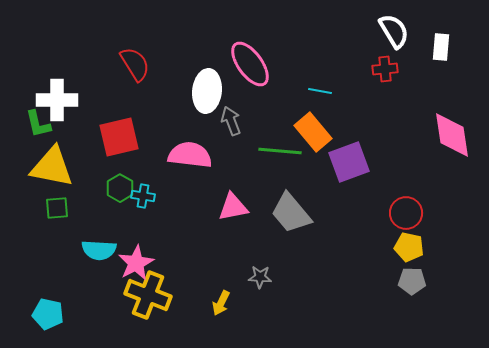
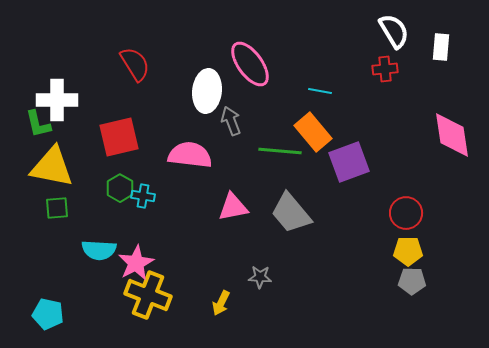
yellow pentagon: moved 1 px left, 4 px down; rotated 12 degrees counterclockwise
